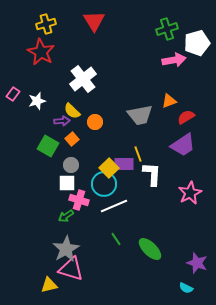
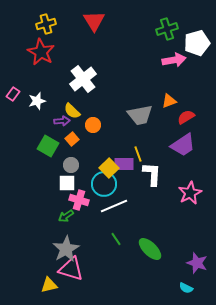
orange circle: moved 2 px left, 3 px down
